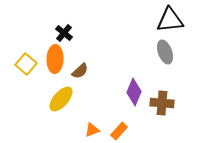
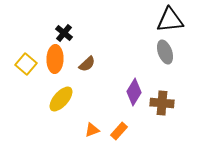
brown semicircle: moved 7 px right, 7 px up
purple diamond: rotated 8 degrees clockwise
